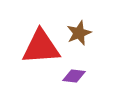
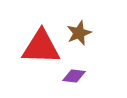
red triangle: rotated 6 degrees clockwise
